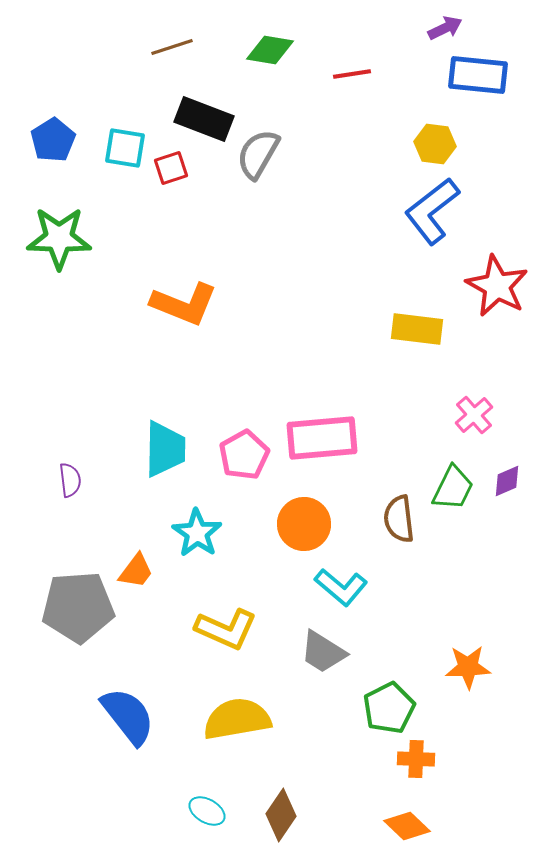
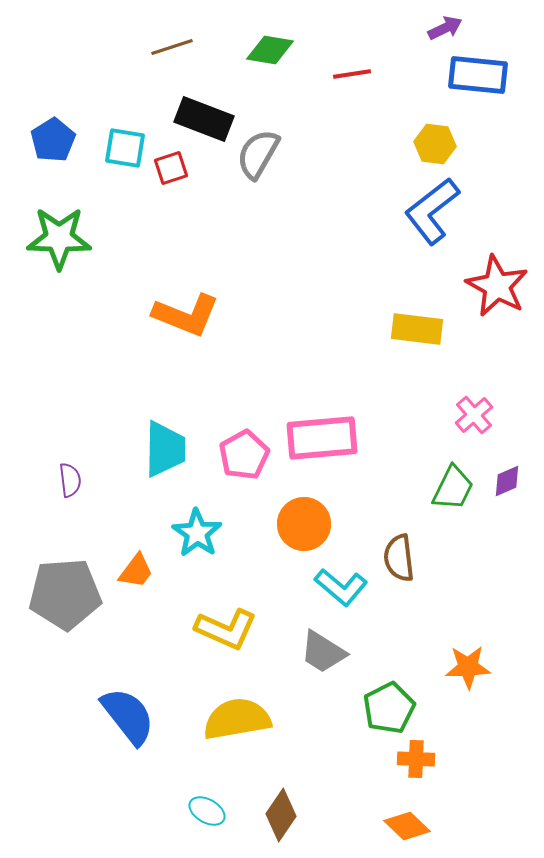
orange L-shape: moved 2 px right, 11 px down
brown semicircle: moved 39 px down
gray pentagon: moved 13 px left, 13 px up
